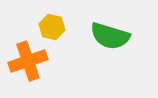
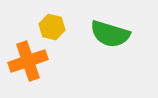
green semicircle: moved 2 px up
